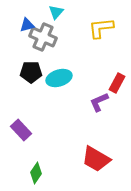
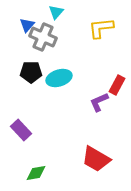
blue triangle: rotated 35 degrees counterclockwise
red rectangle: moved 2 px down
green diamond: rotated 45 degrees clockwise
